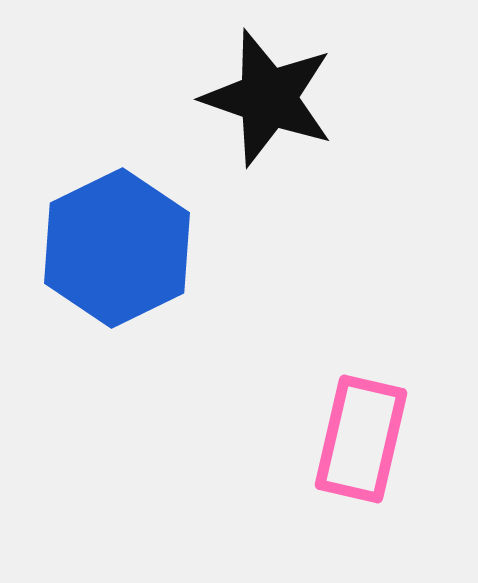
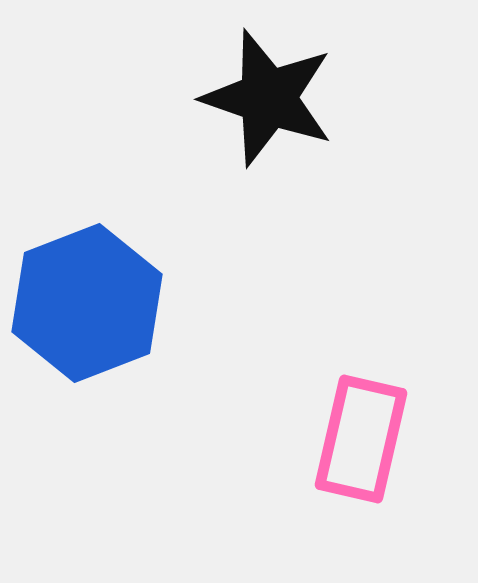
blue hexagon: moved 30 px left, 55 px down; rotated 5 degrees clockwise
